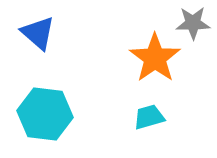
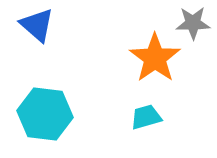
blue triangle: moved 1 px left, 8 px up
cyan trapezoid: moved 3 px left
